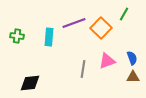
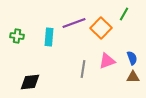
black diamond: moved 1 px up
